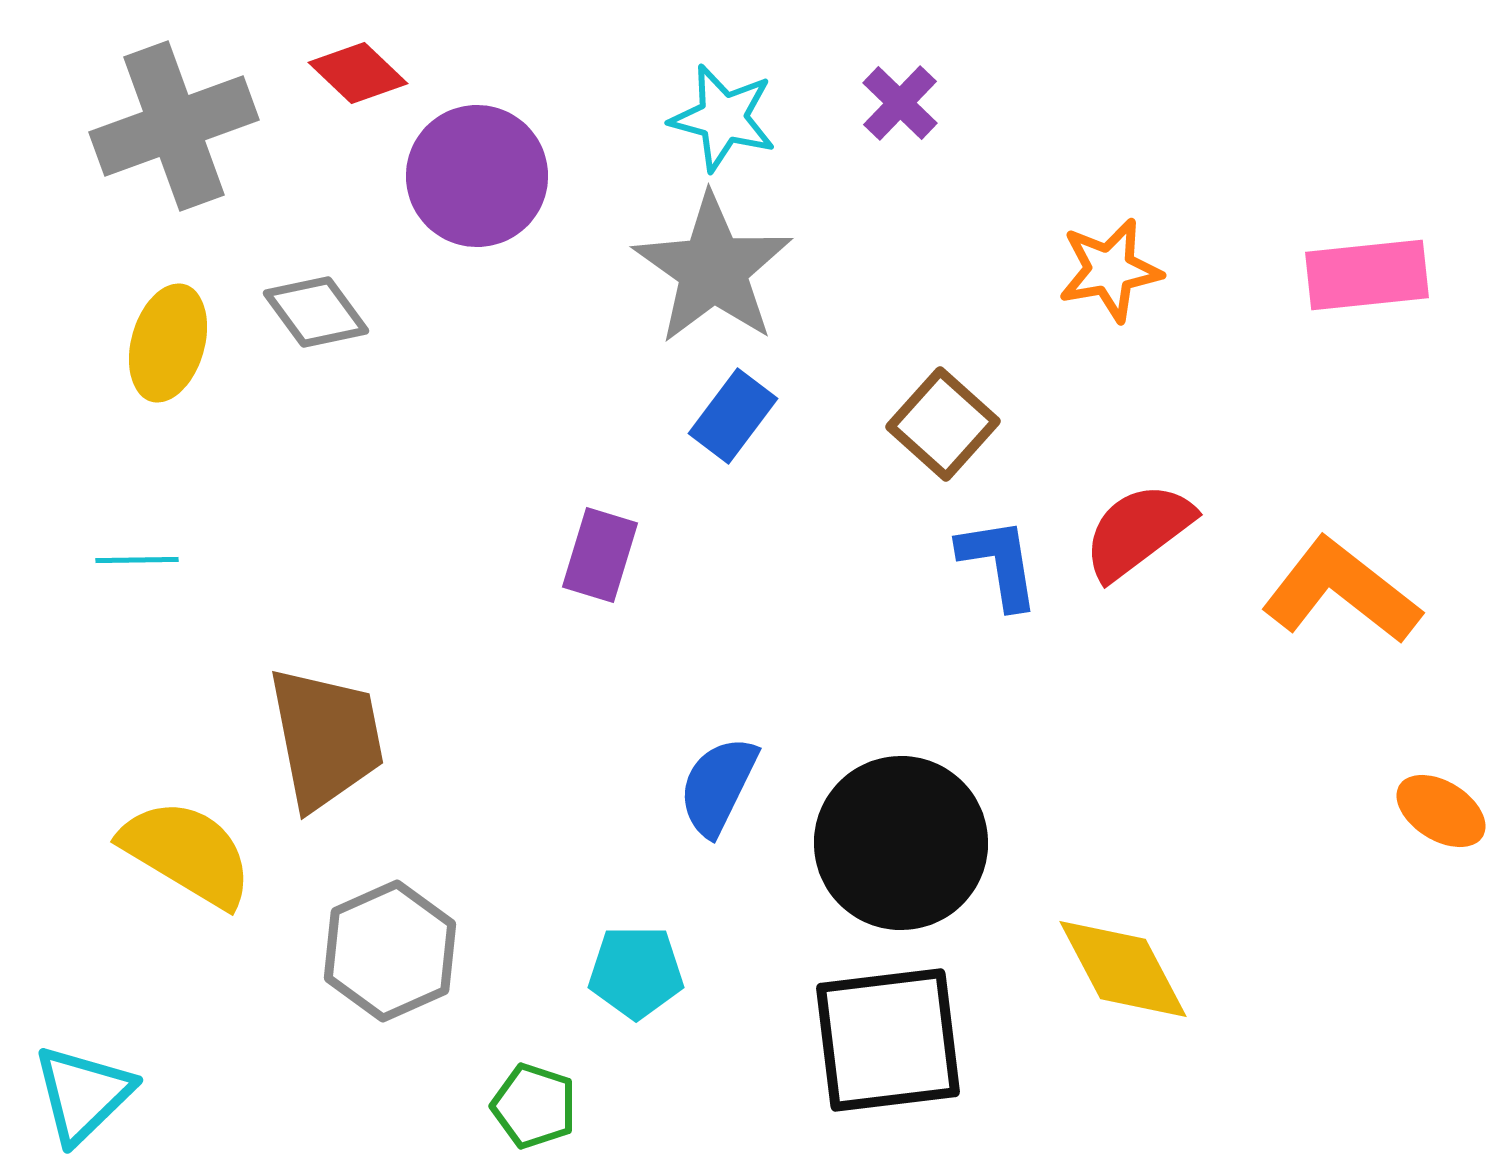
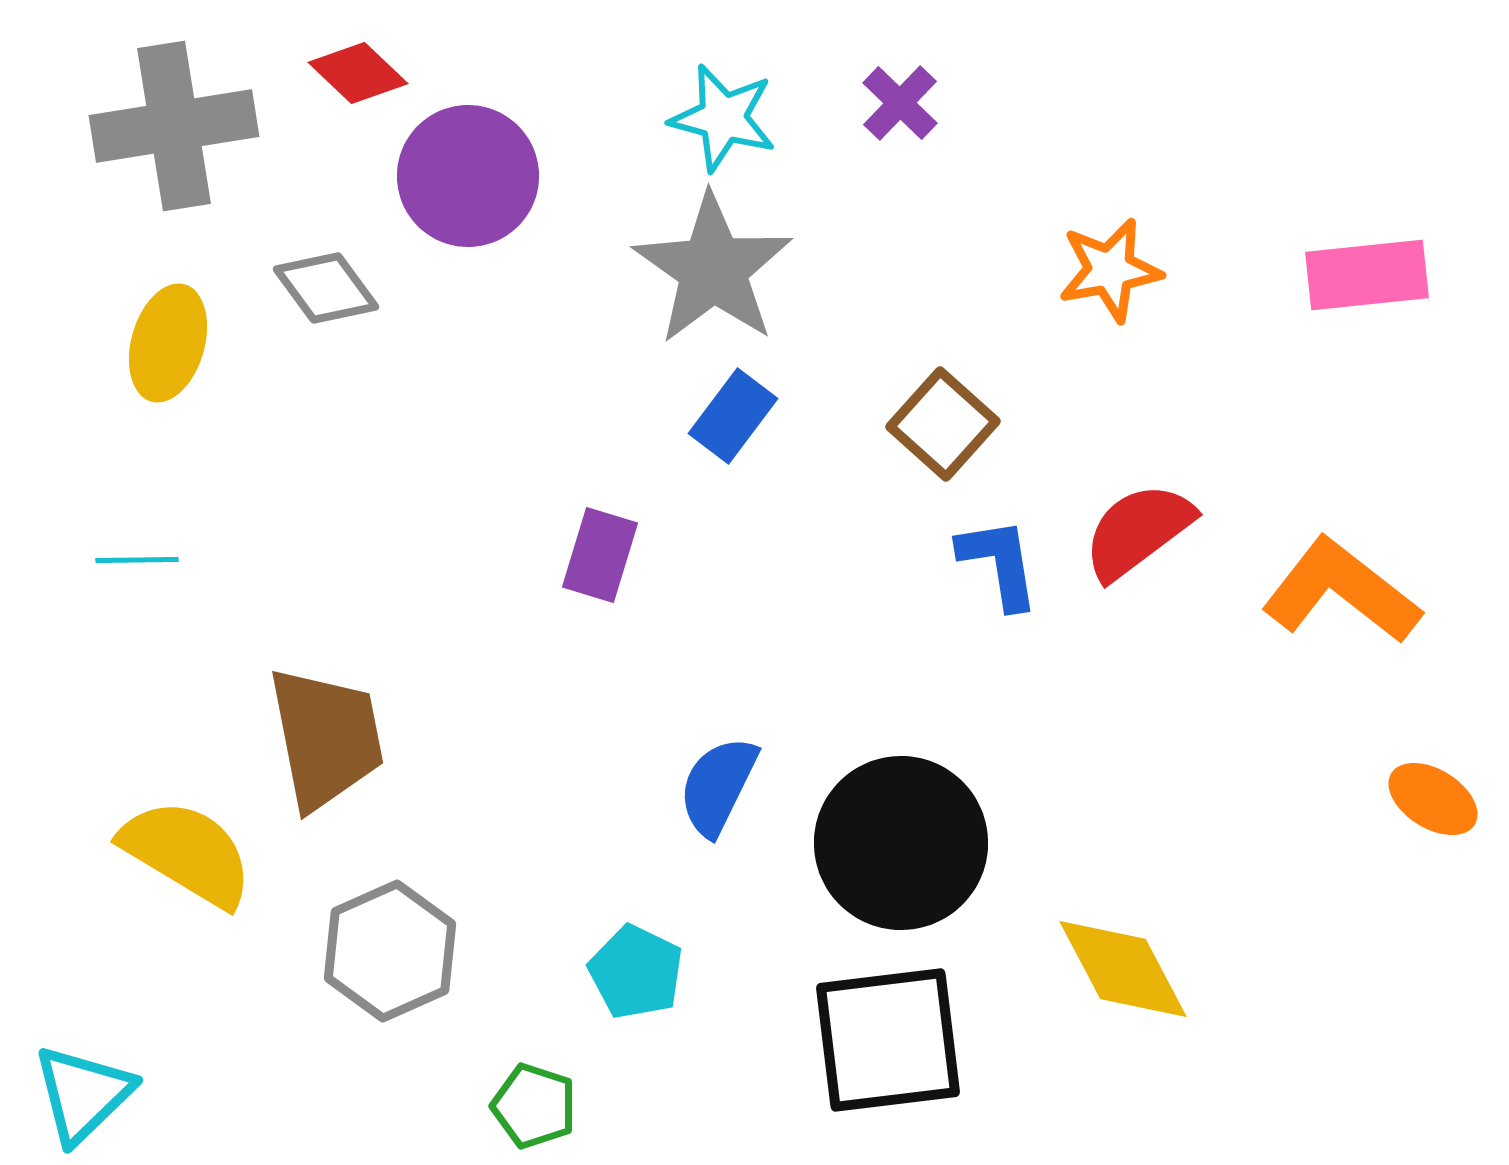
gray cross: rotated 11 degrees clockwise
purple circle: moved 9 px left
gray diamond: moved 10 px right, 24 px up
orange ellipse: moved 8 px left, 12 px up
cyan pentagon: rotated 26 degrees clockwise
